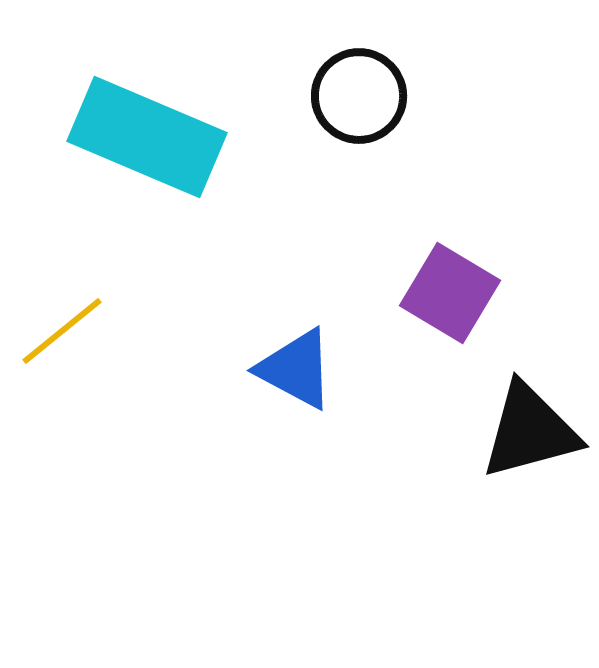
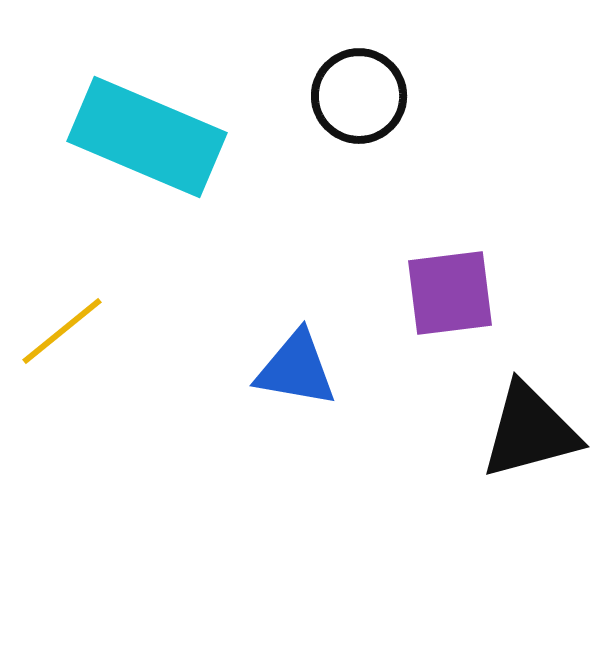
purple square: rotated 38 degrees counterclockwise
blue triangle: rotated 18 degrees counterclockwise
